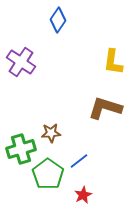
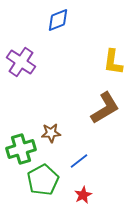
blue diamond: rotated 35 degrees clockwise
brown L-shape: rotated 132 degrees clockwise
green pentagon: moved 5 px left, 6 px down; rotated 8 degrees clockwise
